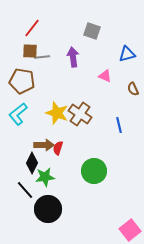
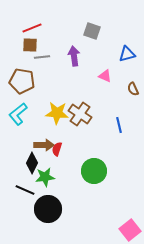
red line: rotated 30 degrees clockwise
brown square: moved 6 px up
purple arrow: moved 1 px right, 1 px up
yellow star: rotated 15 degrees counterclockwise
red semicircle: moved 1 px left, 1 px down
black line: rotated 24 degrees counterclockwise
